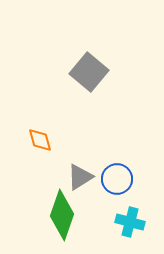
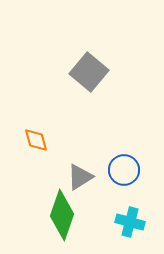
orange diamond: moved 4 px left
blue circle: moved 7 px right, 9 px up
